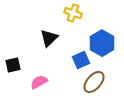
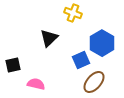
pink semicircle: moved 3 px left, 2 px down; rotated 42 degrees clockwise
